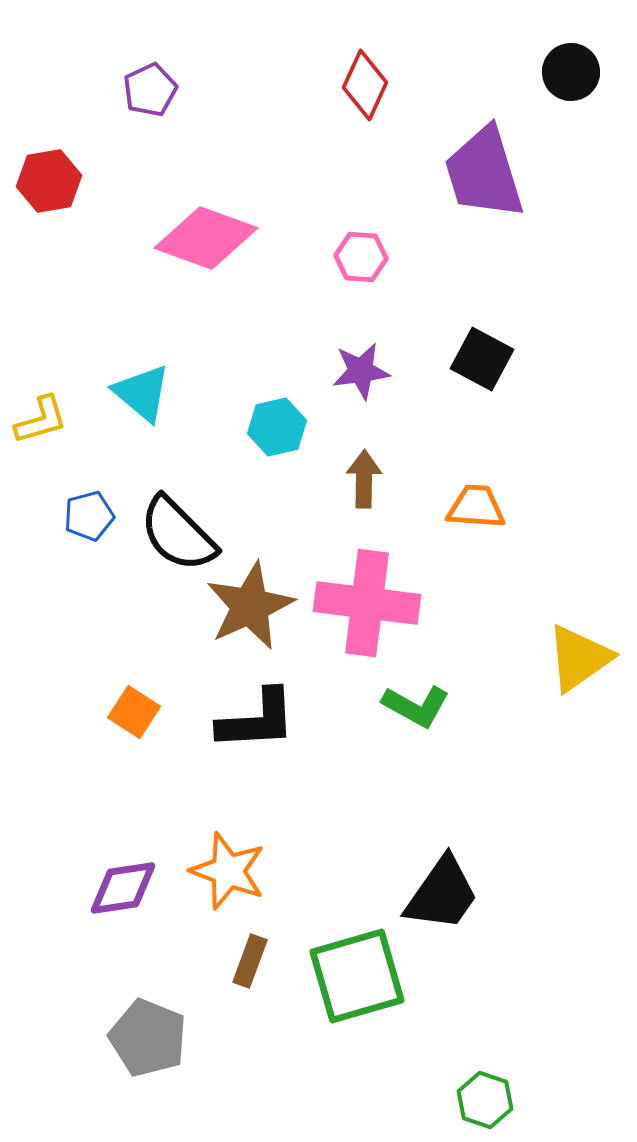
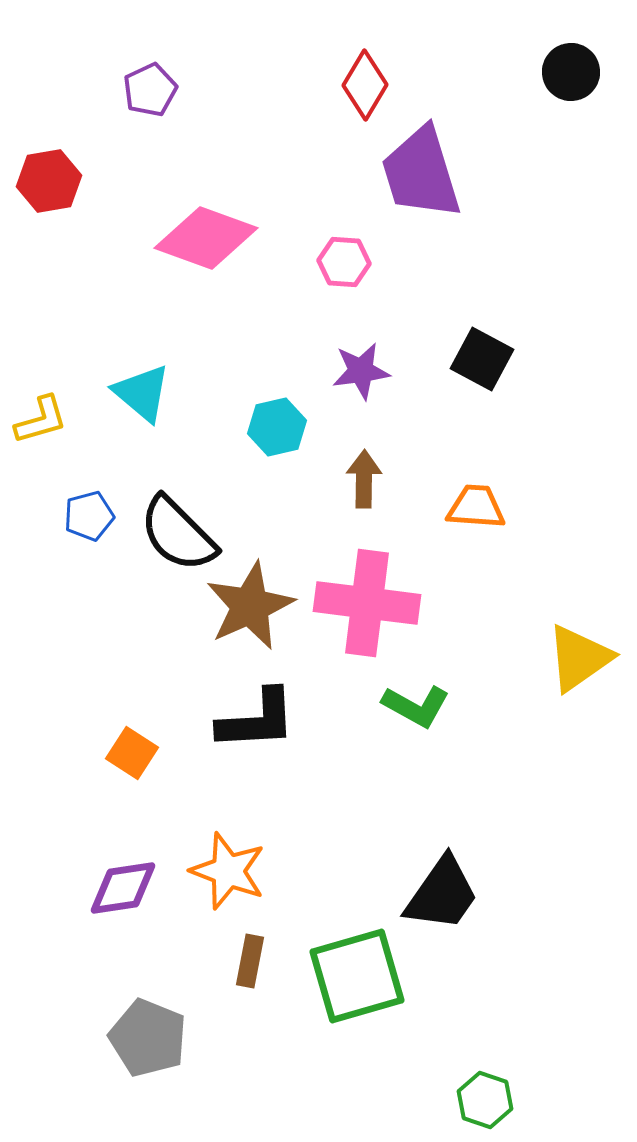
red diamond: rotated 6 degrees clockwise
purple trapezoid: moved 63 px left
pink hexagon: moved 17 px left, 5 px down
orange square: moved 2 px left, 41 px down
brown rectangle: rotated 9 degrees counterclockwise
